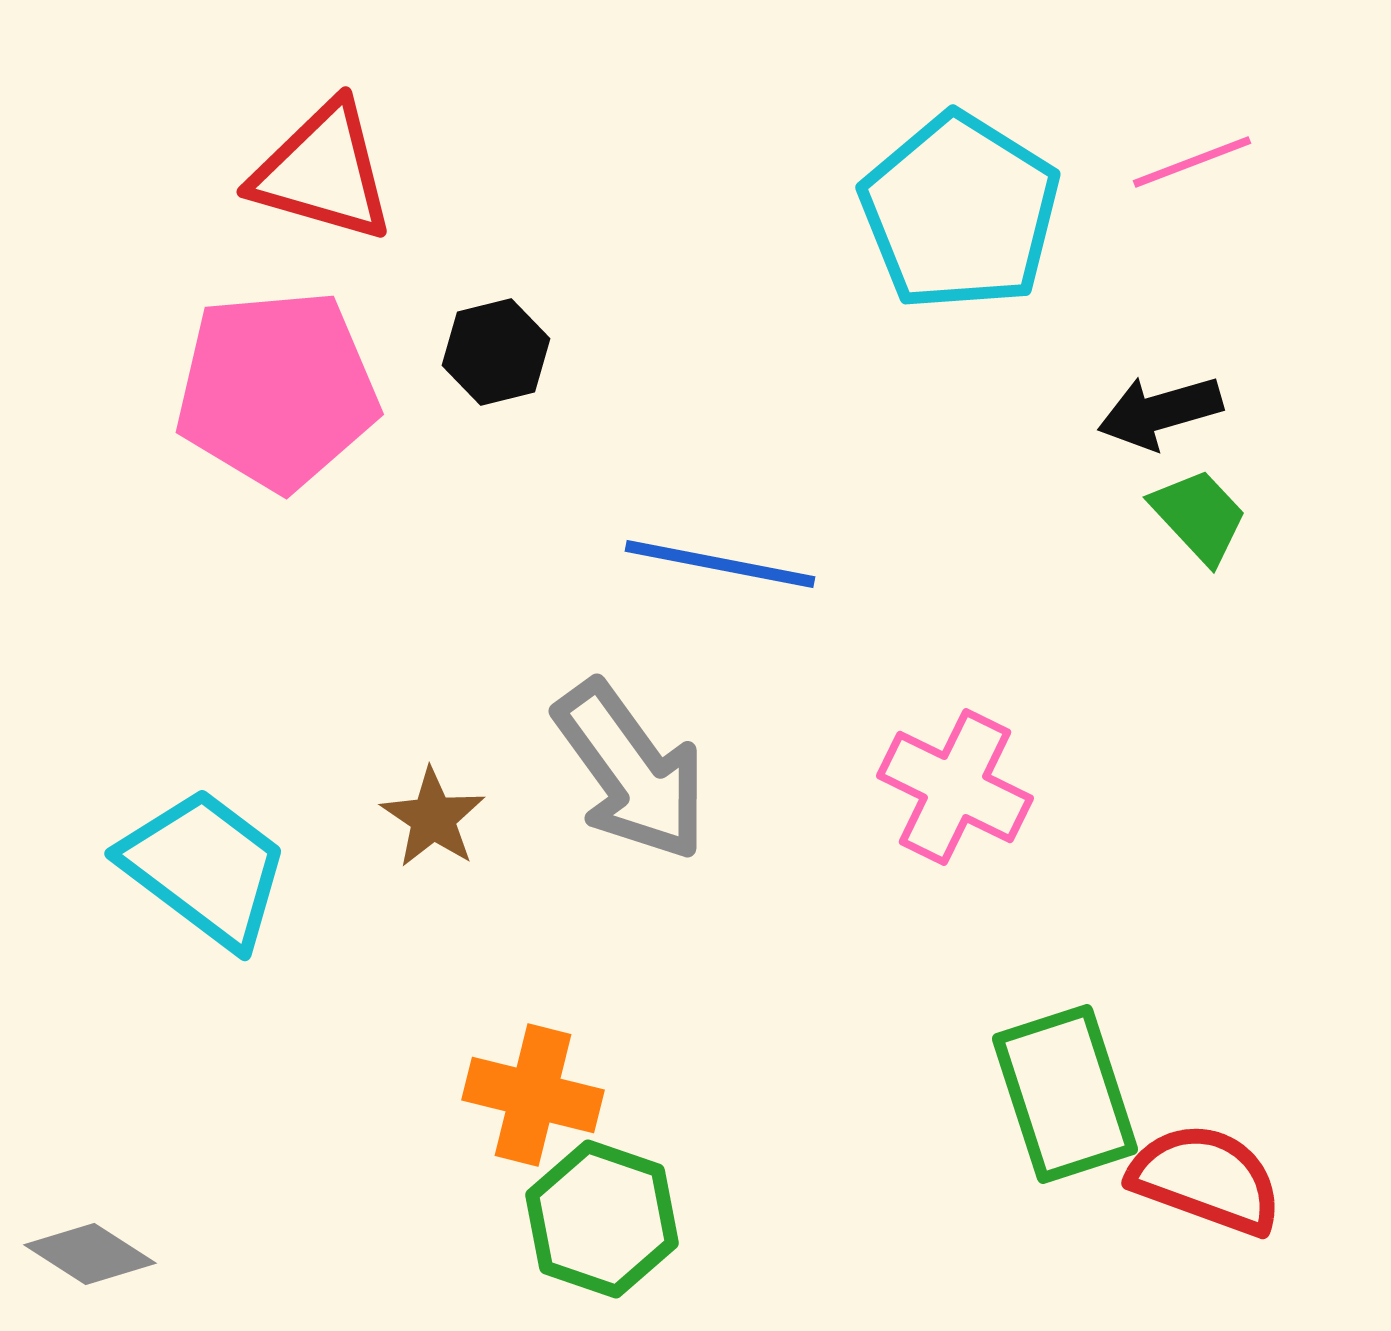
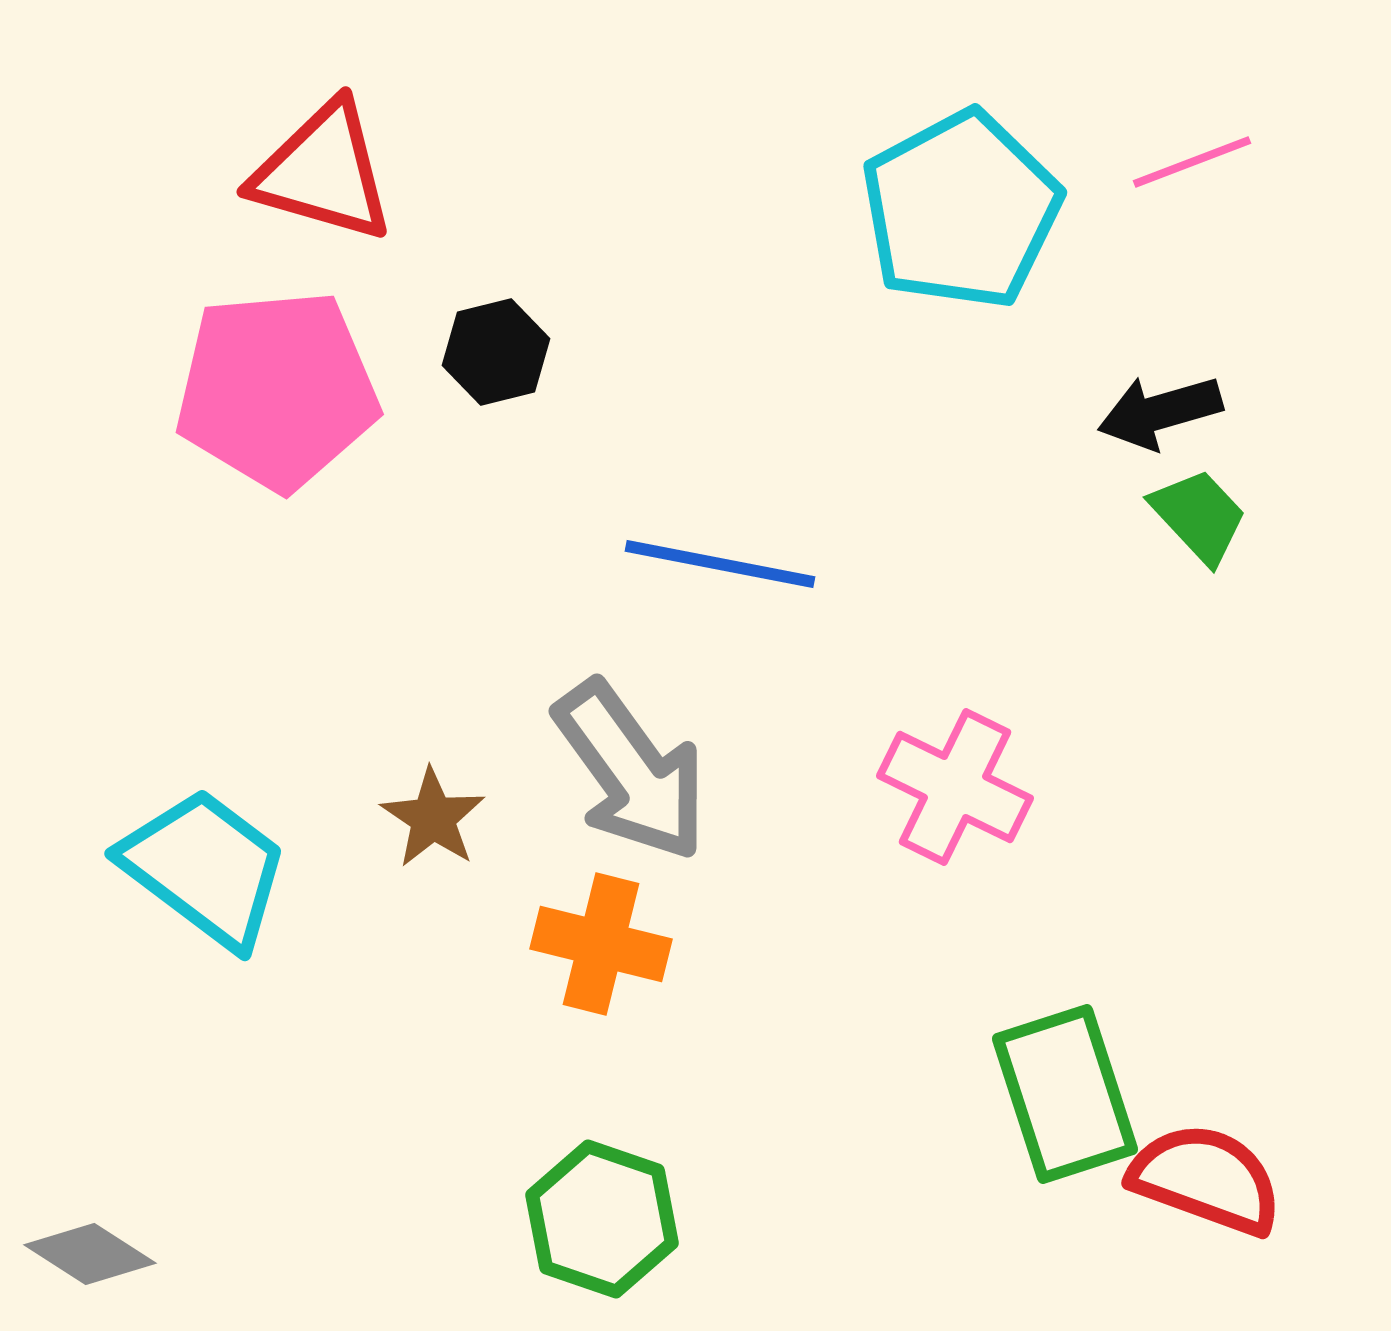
cyan pentagon: moved 1 px right, 2 px up; rotated 12 degrees clockwise
orange cross: moved 68 px right, 151 px up
